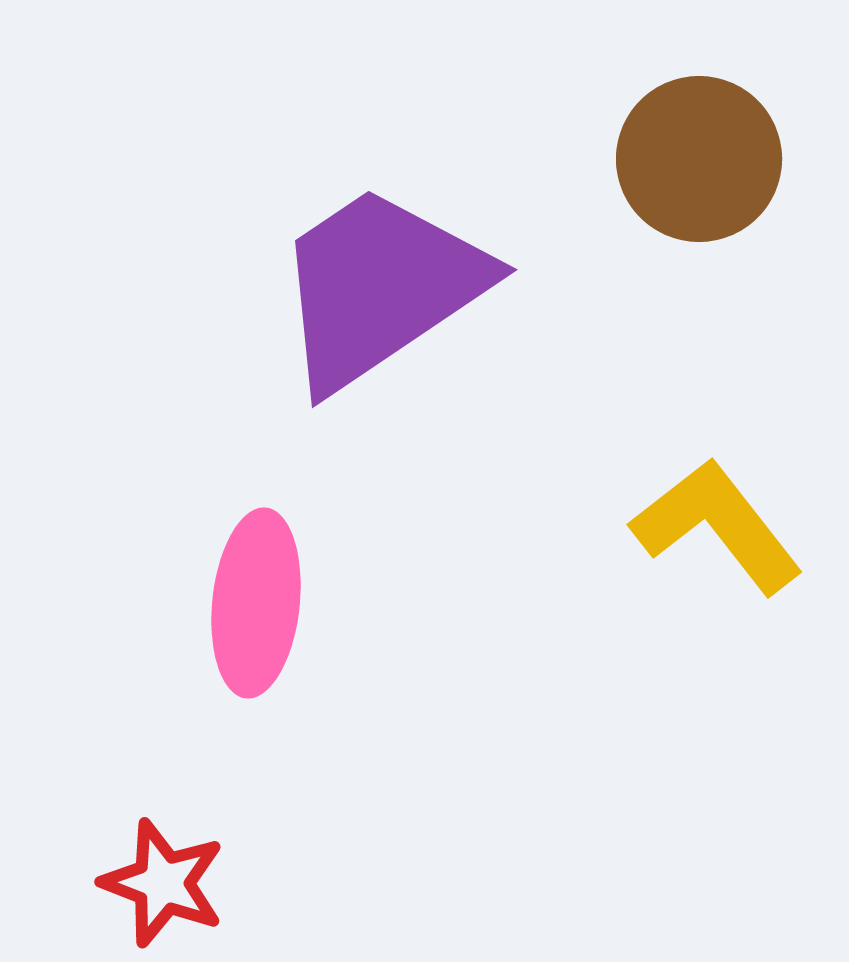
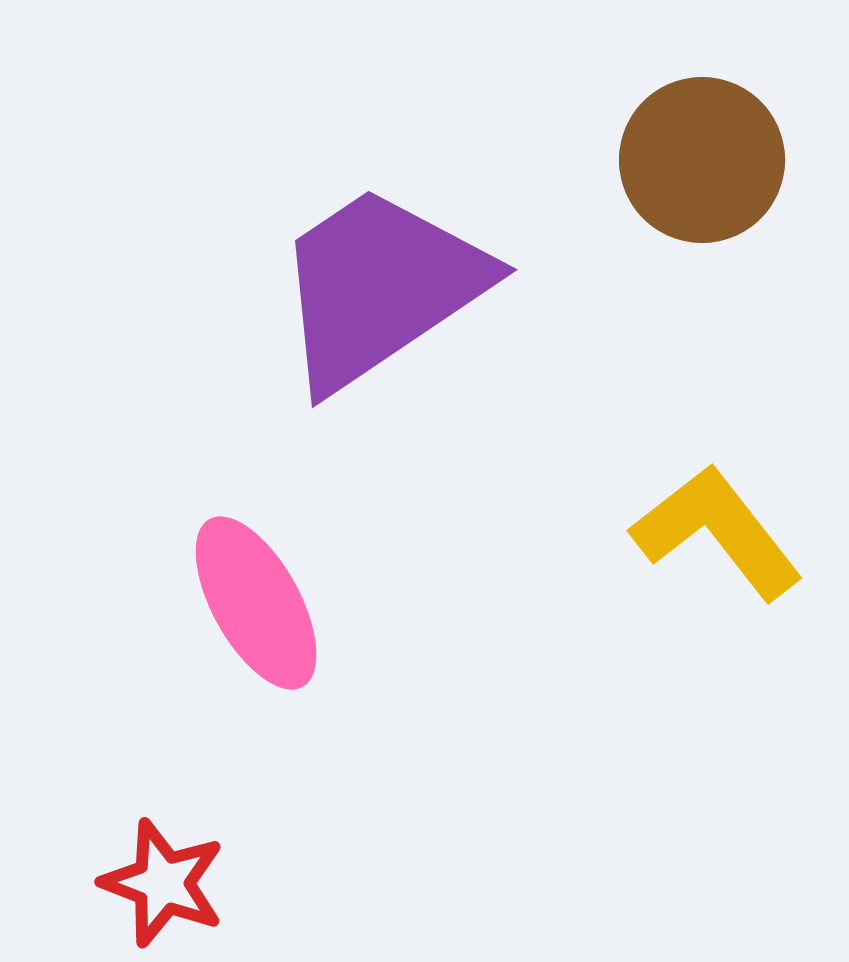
brown circle: moved 3 px right, 1 px down
yellow L-shape: moved 6 px down
pink ellipse: rotated 35 degrees counterclockwise
